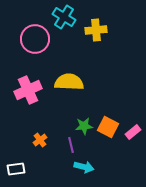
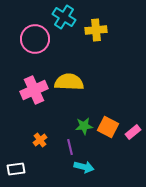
pink cross: moved 6 px right
purple line: moved 1 px left, 2 px down
